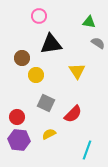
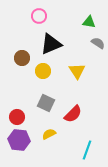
black triangle: rotated 15 degrees counterclockwise
yellow circle: moved 7 px right, 4 px up
